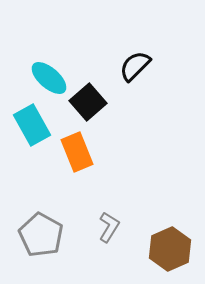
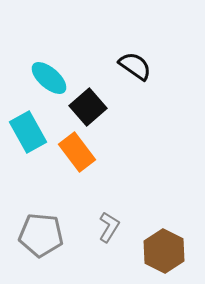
black semicircle: rotated 80 degrees clockwise
black square: moved 5 px down
cyan rectangle: moved 4 px left, 7 px down
orange rectangle: rotated 15 degrees counterclockwise
gray pentagon: rotated 24 degrees counterclockwise
brown hexagon: moved 6 px left, 2 px down; rotated 9 degrees counterclockwise
